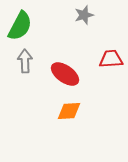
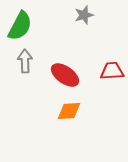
red trapezoid: moved 1 px right, 12 px down
red ellipse: moved 1 px down
